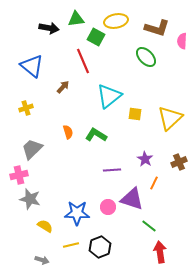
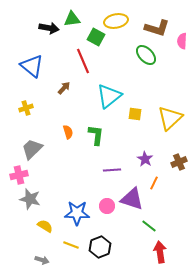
green triangle: moved 4 px left
green ellipse: moved 2 px up
brown arrow: moved 1 px right, 1 px down
green L-shape: rotated 65 degrees clockwise
pink circle: moved 1 px left, 1 px up
yellow line: rotated 35 degrees clockwise
